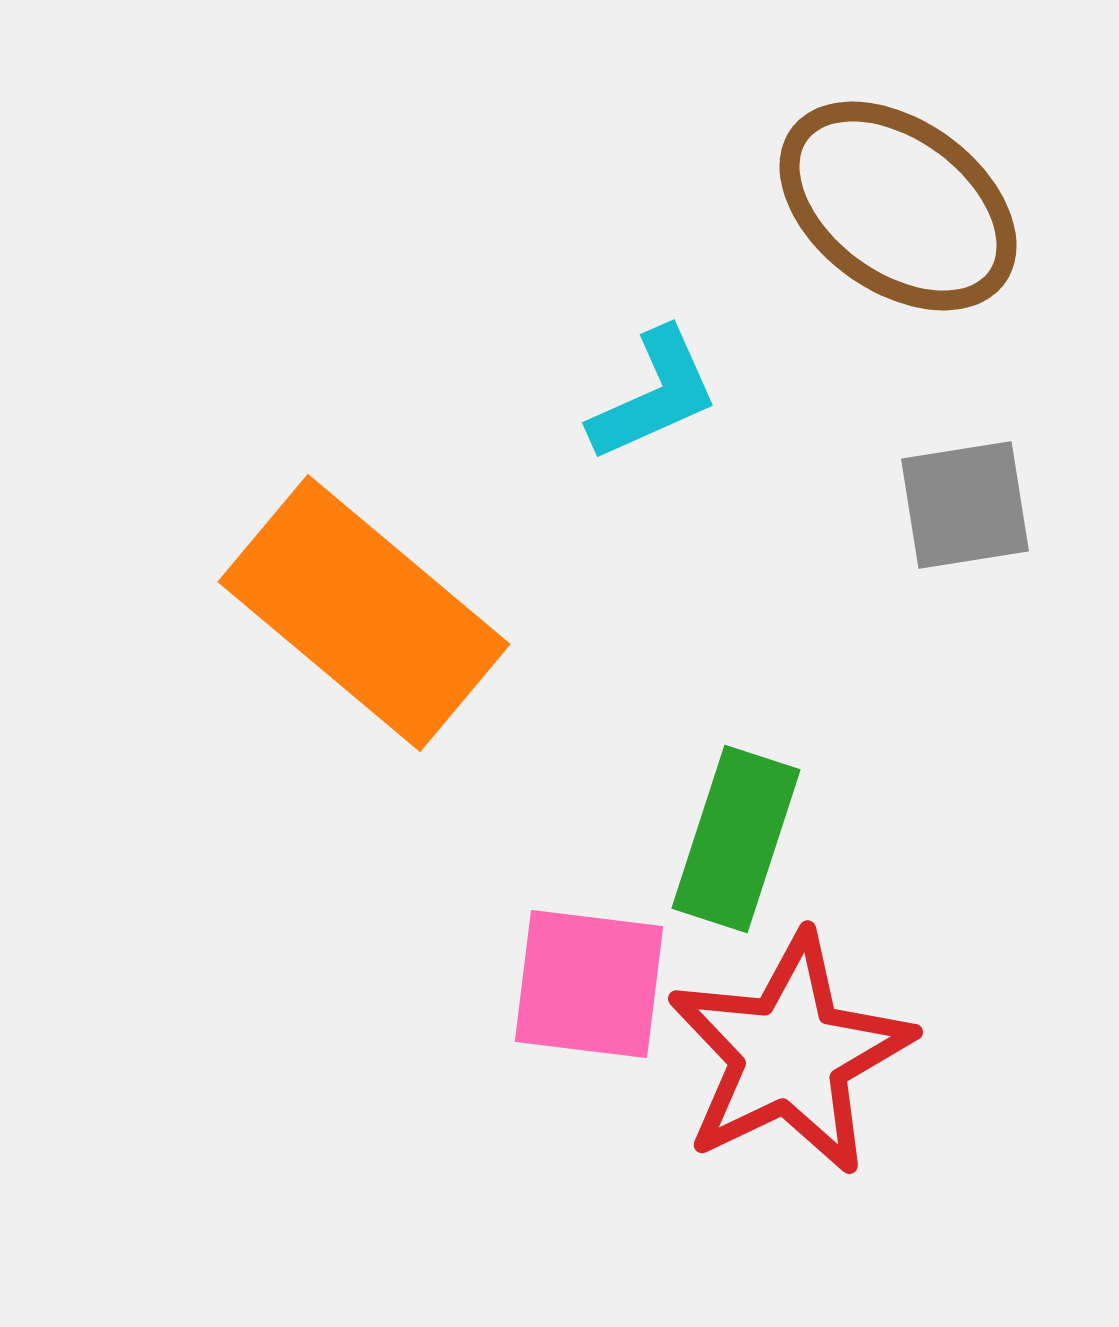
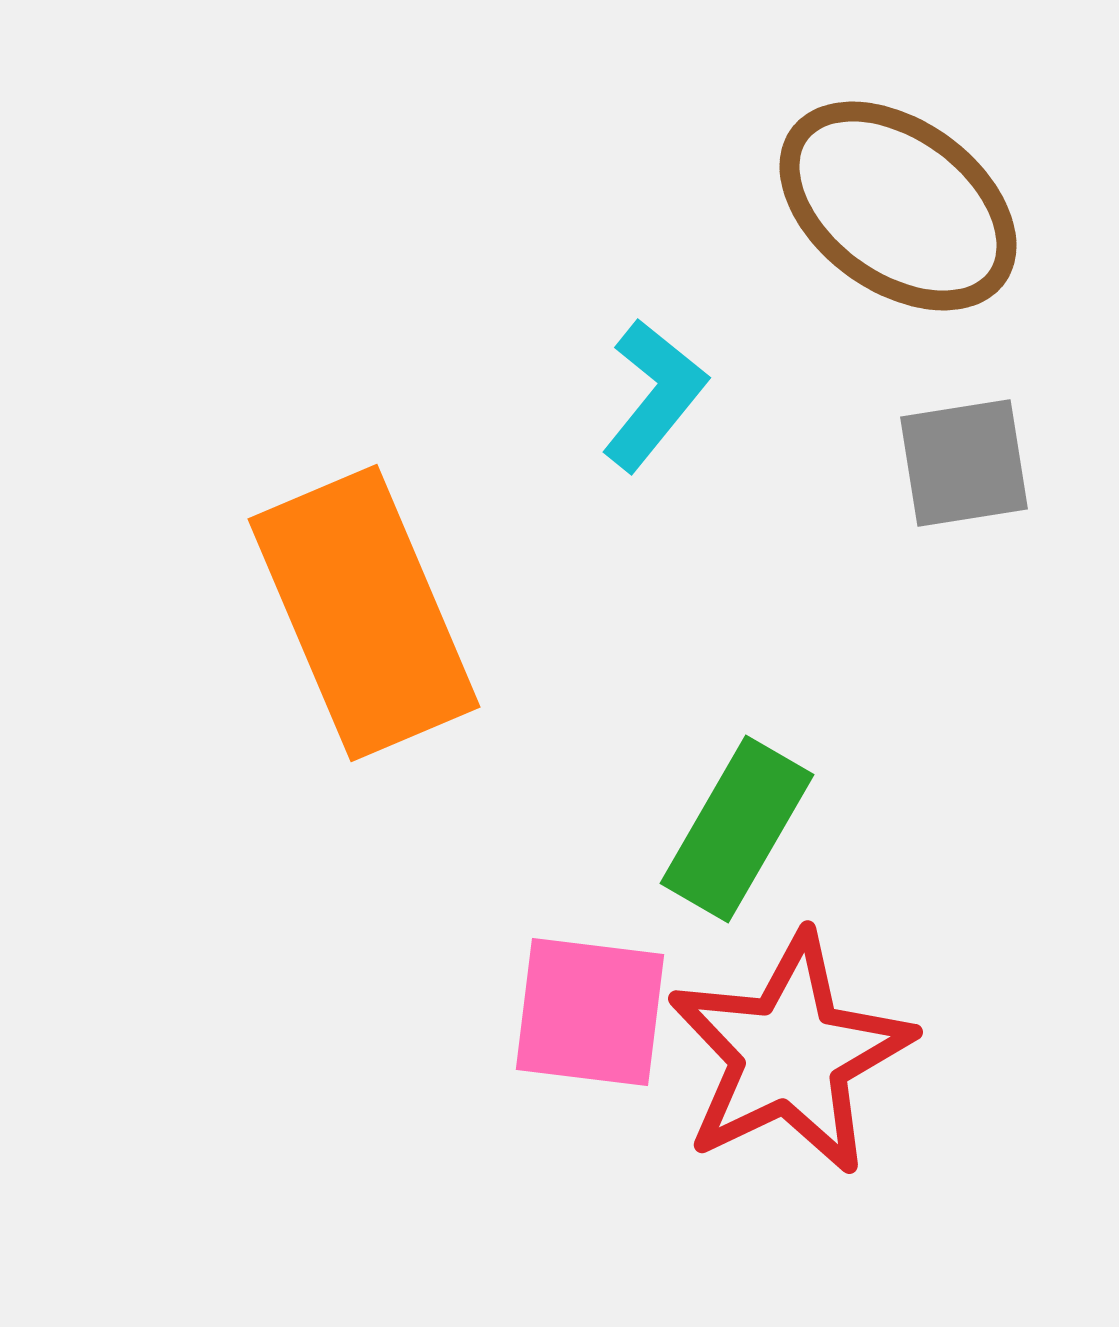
cyan L-shape: rotated 27 degrees counterclockwise
gray square: moved 1 px left, 42 px up
orange rectangle: rotated 27 degrees clockwise
green rectangle: moved 1 px right, 10 px up; rotated 12 degrees clockwise
pink square: moved 1 px right, 28 px down
